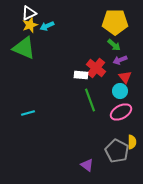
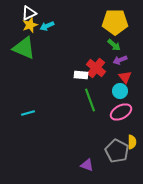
purple triangle: rotated 16 degrees counterclockwise
